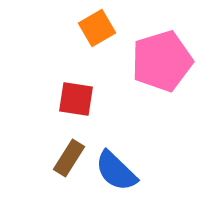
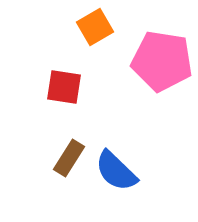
orange square: moved 2 px left, 1 px up
pink pentagon: rotated 26 degrees clockwise
red square: moved 12 px left, 12 px up
